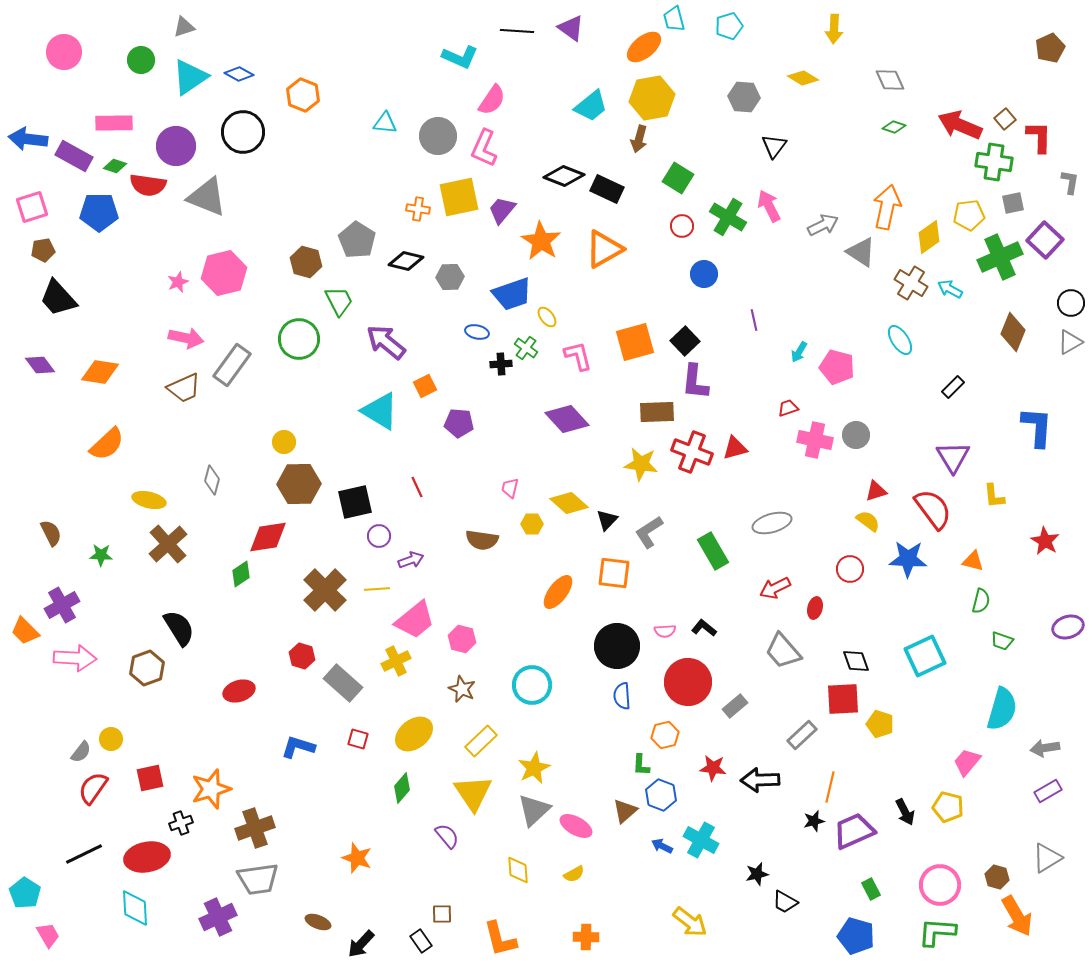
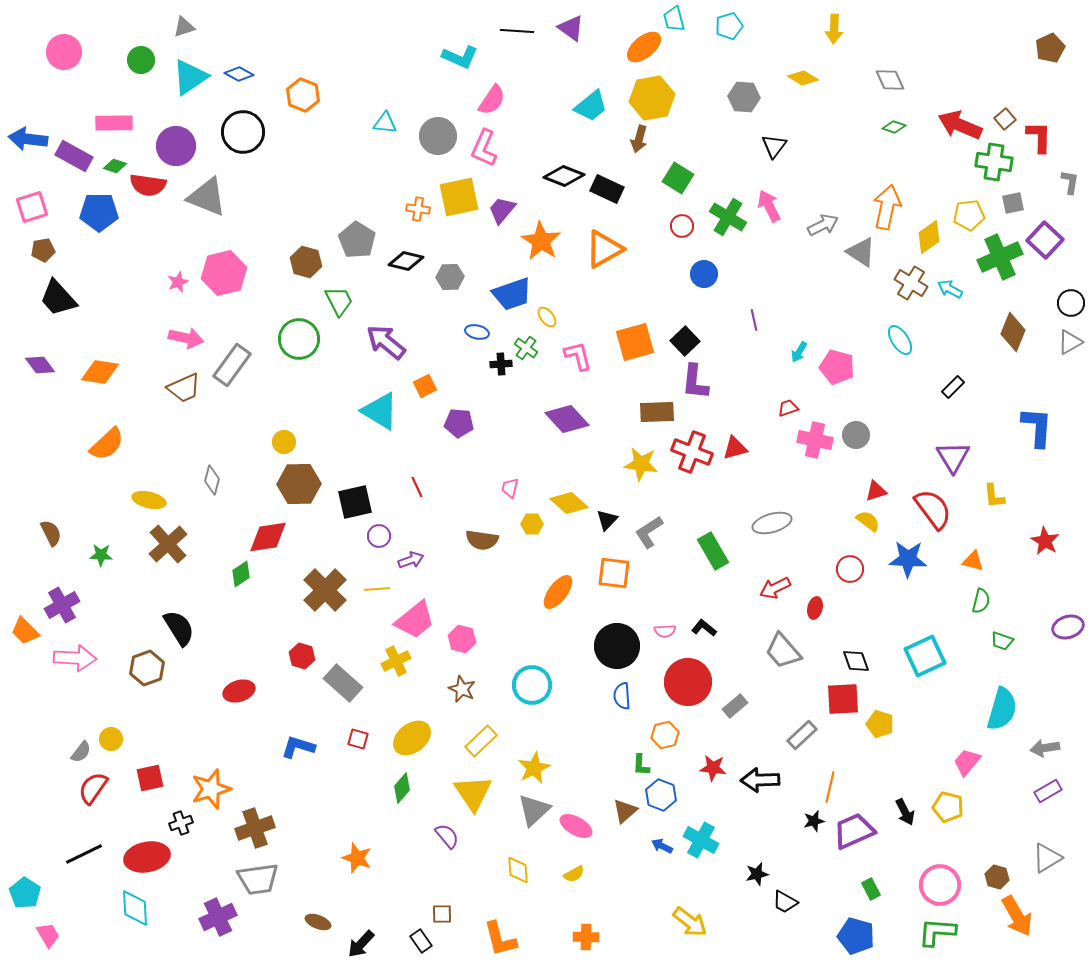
yellow ellipse at (414, 734): moved 2 px left, 4 px down
